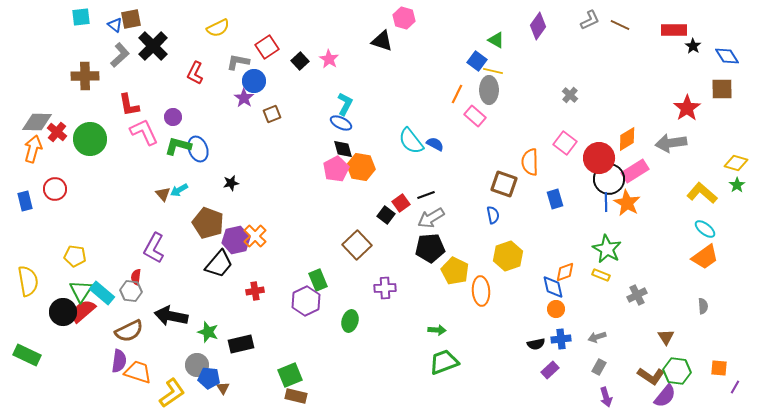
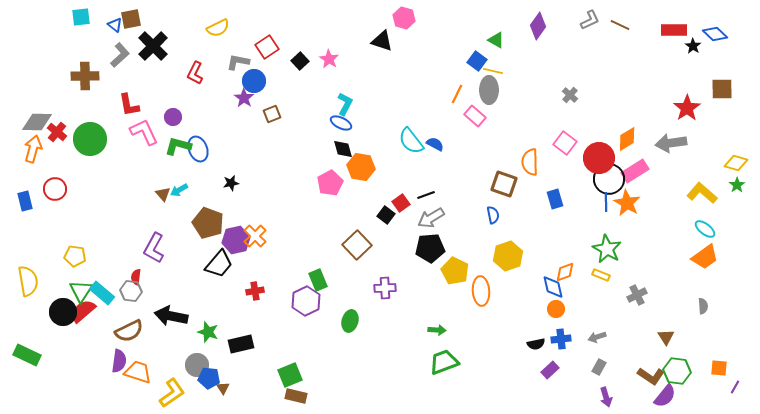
blue diamond at (727, 56): moved 12 px left, 22 px up; rotated 15 degrees counterclockwise
pink pentagon at (336, 169): moved 6 px left, 14 px down
